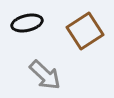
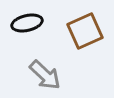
brown square: rotated 9 degrees clockwise
